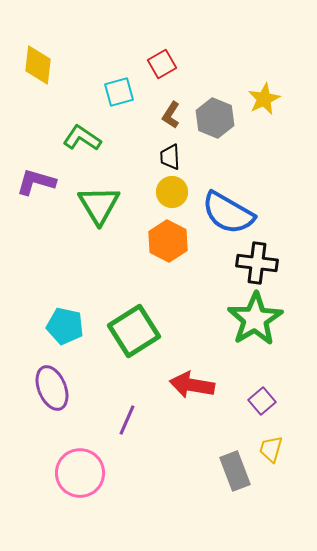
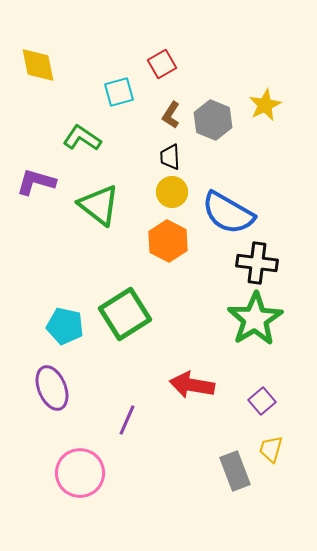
yellow diamond: rotated 18 degrees counterclockwise
yellow star: moved 1 px right, 6 px down
gray hexagon: moved 2 px left, 2 px down
green triangle: rotated 21 degrees counterclockwise
green square: moved 9 px left, 17 px up
